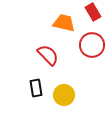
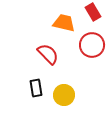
red semicircle: moved 1 px up
